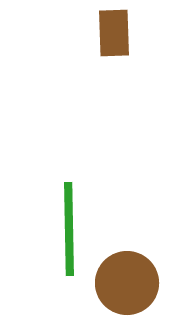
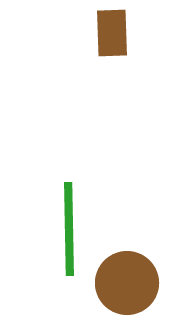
brown rectangle: moved 2 px left
